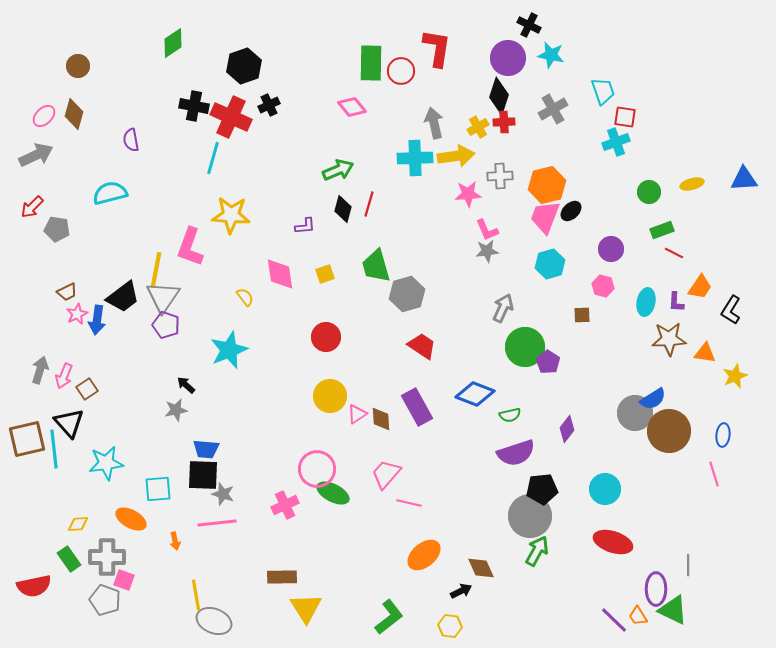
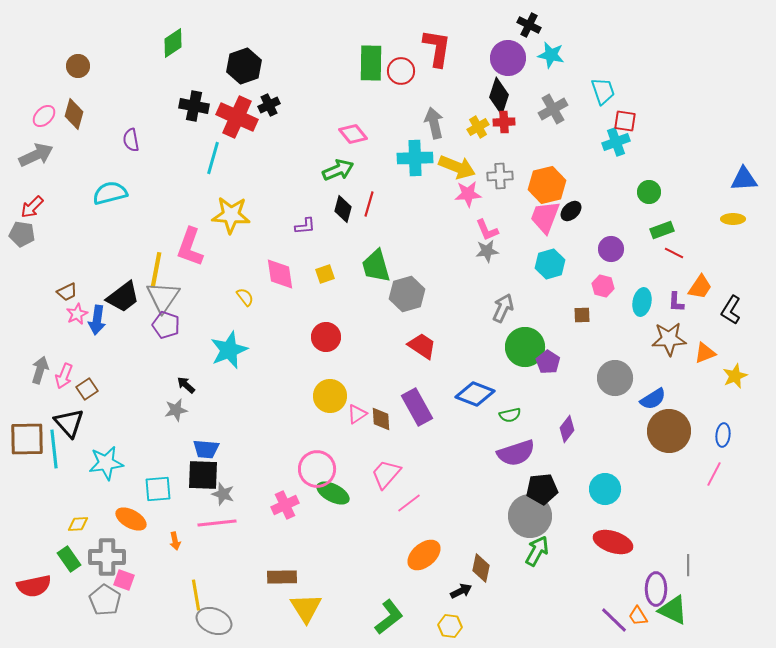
pink diamond at (352, 107): moved 1 px right, 27 px down
red cross at (231, 117): moved 6 px right
red square at (625, 117): moved 4 px down
yellow arrow at (456, 156): moved 1 px right, 11 px down; rotated 30 degrees clockwise
yellow ellipse at (692, 184): moved 41 px right, 35 px down; rotated 15 degrees clockwise
gray pentagon at (57, 229): moved 35 px left, 5 px down
cyan ellipse at (646, 302): moved 4 px left
orange triangle at (705, 353): rotated 30 degrees counterclockwise
gray circle at (635, 413): moved 20 px left, 35 px up
brown square at (27, 439): rotated 12 degrees clockwise
pink line at (714, 474): rotated 45 degrees clockwise
pink line at (409, 503): rotated 50 degrees counterclockwise
brown diamond at (481, 568): rotated 36 degrees clockwise
gray pentagon at (105, 600): rotated 12 degrees clockwise
